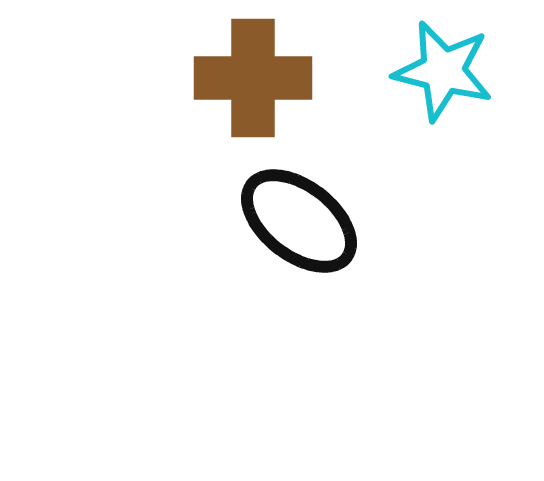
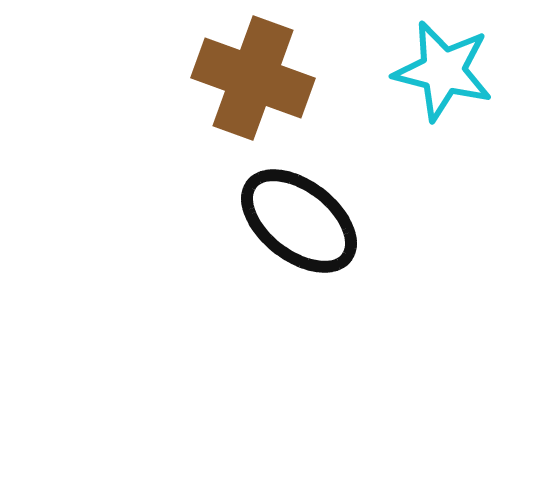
brown cross: rotated 20 degrees clockwise
